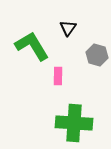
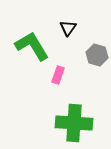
pink rectangle: moved 1 px up; rotated 18 degrees clockwise
